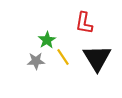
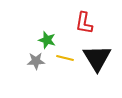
green star: rotated 24 degrees counterclockwise
yellow line: moved 2 px right, 1 px down; rotated 42 degrees counterclockwise
